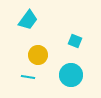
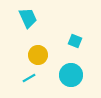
cyan trapezoid: moved 2 px up; rotated 60 degrees counterclockwise
cyan line: moved 1 px right, 1 px down; rotated 40 degrees counterclockwise
